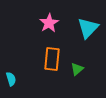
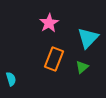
cyan triangle: moved 10 px down
orange rectangle: moved 2 px right; rotated 15 degrees clockwise
green triangle: moved 5 px right, 2 px up
